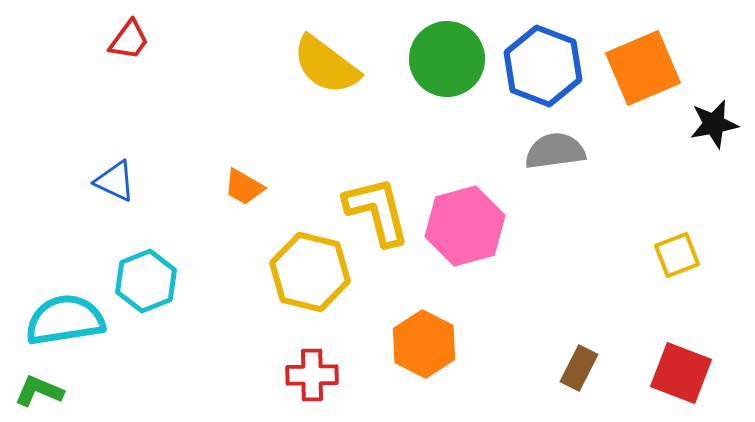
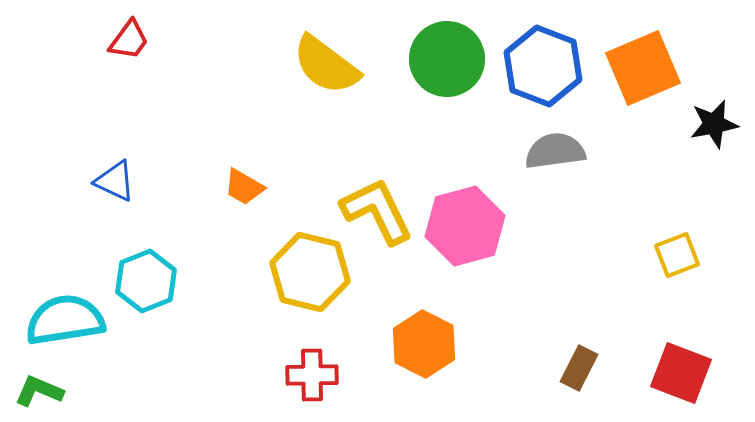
yellow L-shape: rotated 12 degrees counterclockwise
